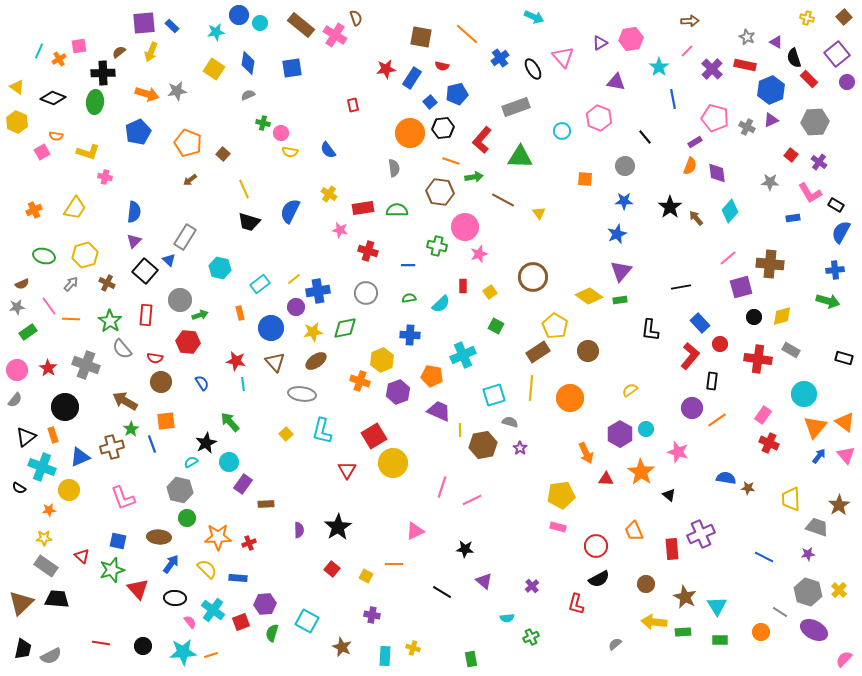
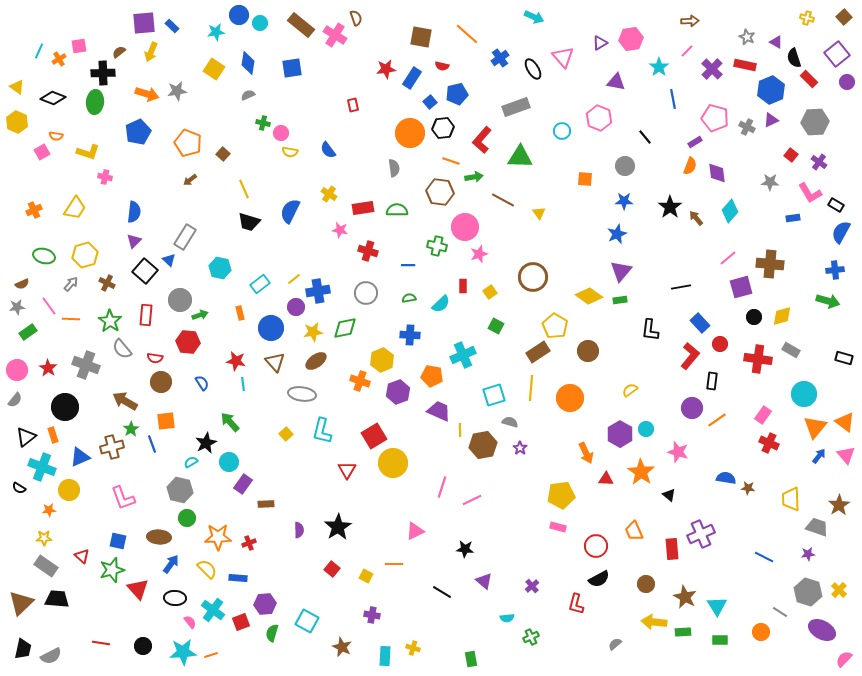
purple ellipse at (814, 630): moved 8 px right
